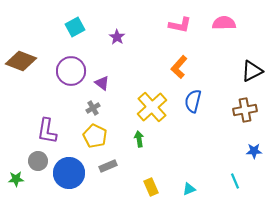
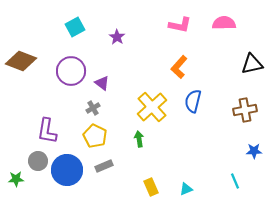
black triangle: moved 7 px up; rotated 15 degrees clockwise
gray rectangle: moved 4 px left
blue circle: moved 2 px left, 3 px up
cyan triangle: moved 3 px left
